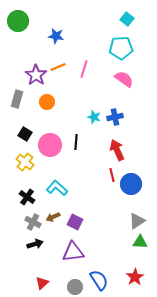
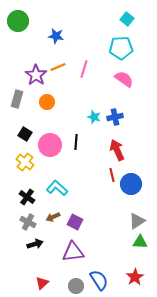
gray cross: moved 5 px left
gray circle: moved 1 px right, 1 px up
